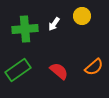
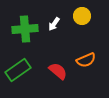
orange semicircle: moved 8 px left, 7 px up; rotated 18 degrees clockwise
red semicircle: moved 1 px left
